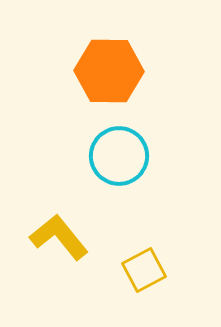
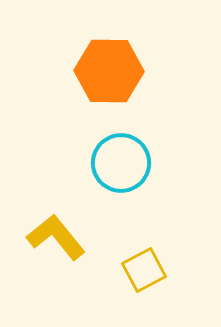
cyan circle: moved 2 px right, 7 px down
yellow L-shape: moved 3 px left
